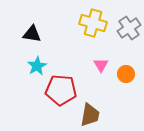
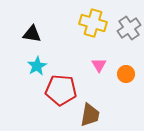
pink triangle: moved 2 px left
